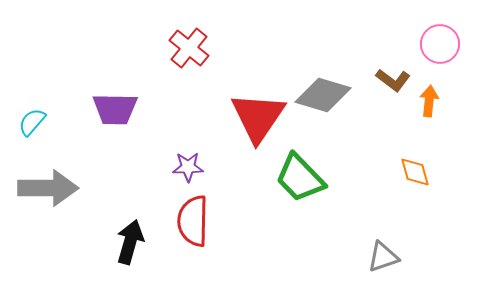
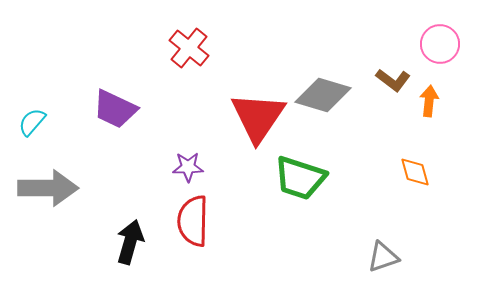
purple trapezoid: rotated 24 degrees clockwise
green trapezoid: rotated 28 degrees counterclockwise
